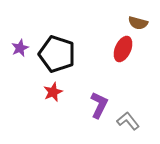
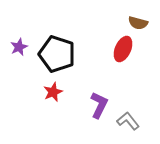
purple star: moved 1 px left, 1 px up
